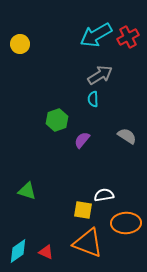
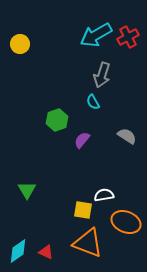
gray arrow: moved 2 px right; rotated 140 degrees clockwise
cyan semicircle: moved 3 px down; rotated 28 degrees counterclockwise
green triangle: moved 1 px up; rotated 42 degrees clockwise
orange ellipse: moved 1 px up; rotated 24 degrees clockwise
